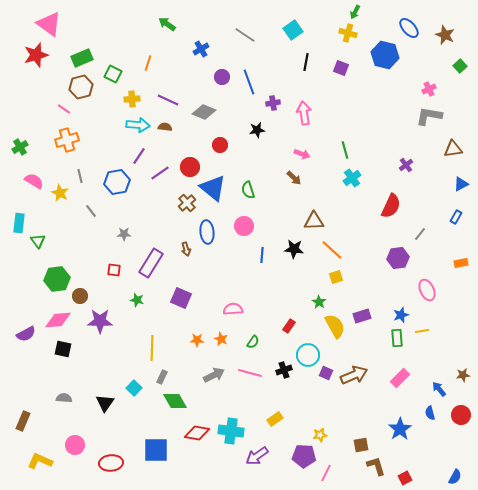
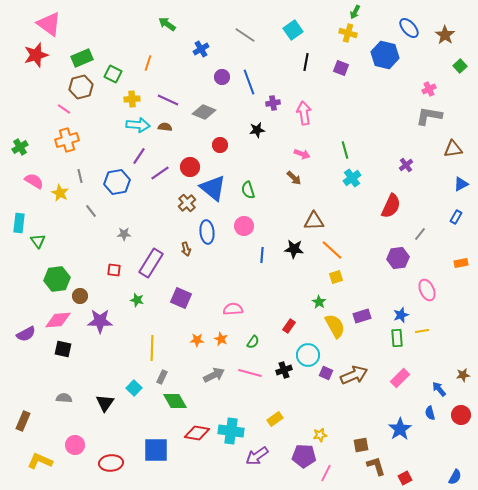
brown star at (445, 35): rotated 12 degrees clockwise
